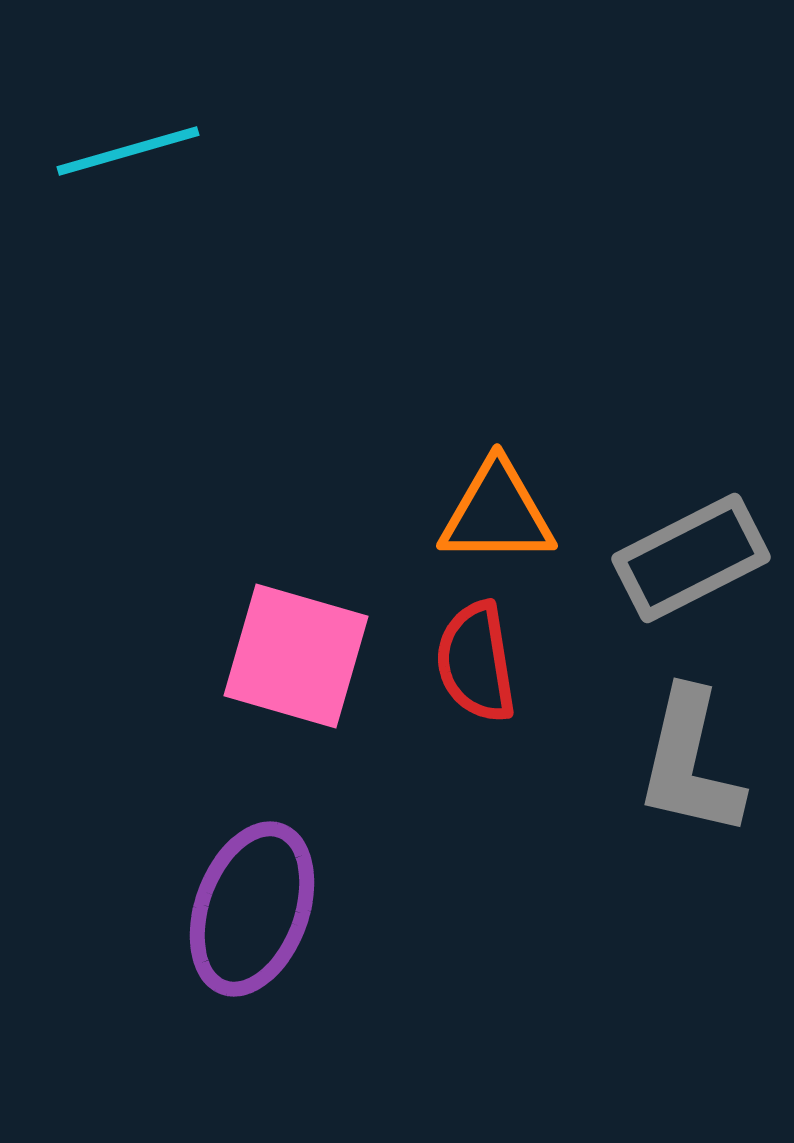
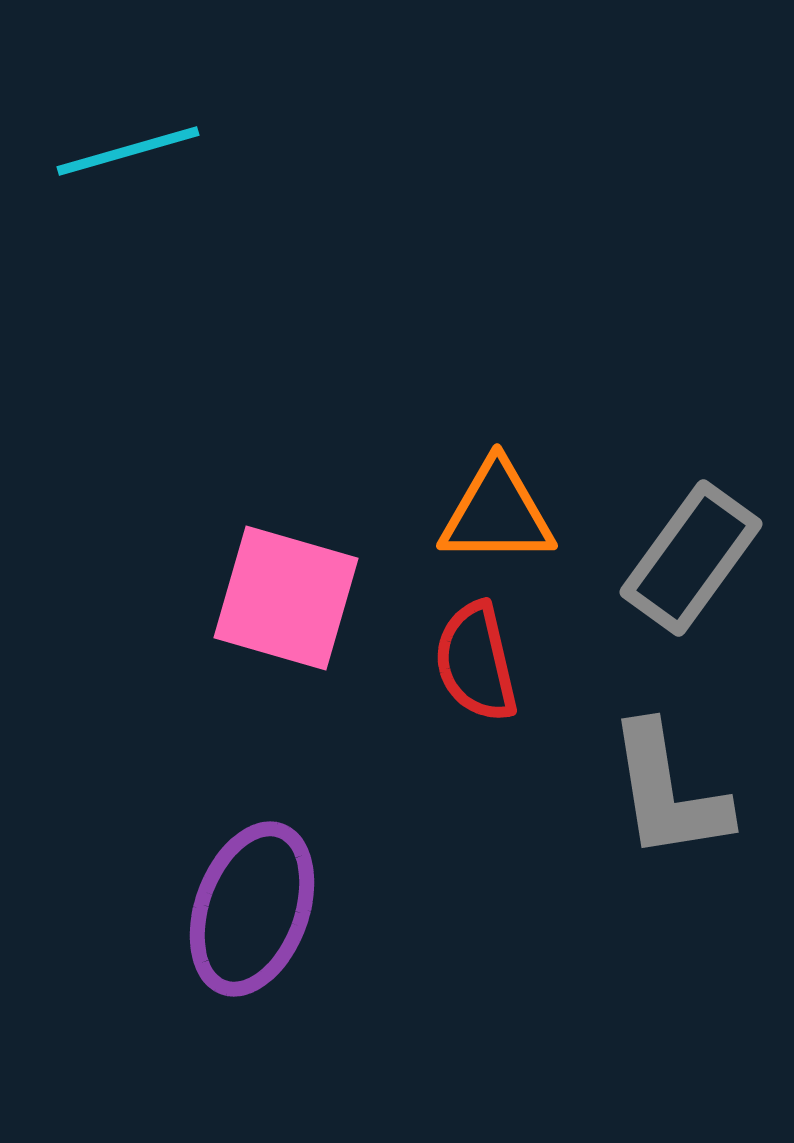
gray rectangle: rotated 27 degrees counterclockwise
pink square: moved 10 px left, 58 px up
red semicircle: rotated 4 degrees counterclockwise
gray L-shape: moved 22 px left, 29 px down; rotated 22 degrees counterclockwise
